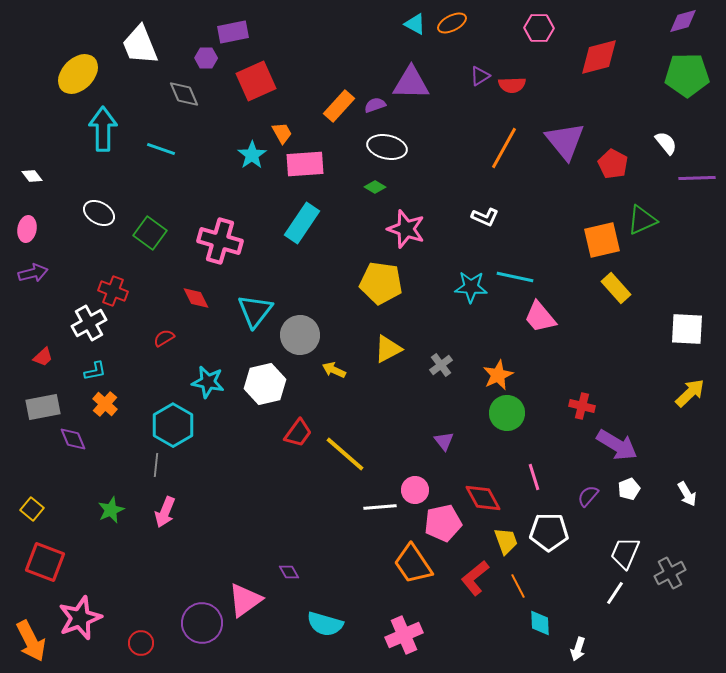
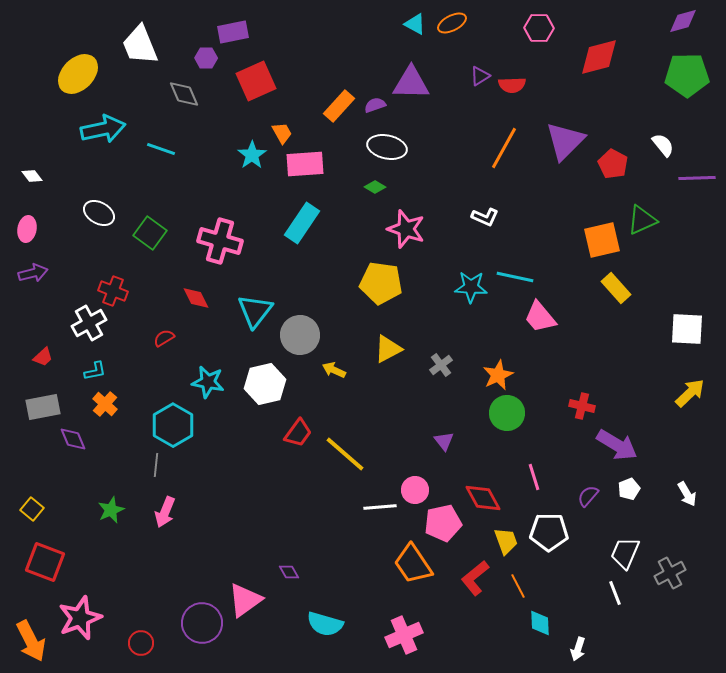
cyan arrow at (103, 129): rotated 78 degrees clockwise
purple triangle at (565, 141): rotated 24 degrees clockwise
white semicircle at (666, 143): moved 3 px left, 2 px down
white line at (615, 593): rotated 55 degrees counterclockwise
